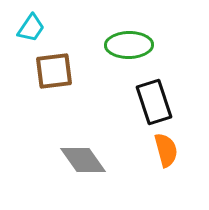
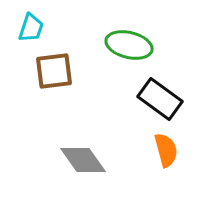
cyan trapezoid: rotated 16 degrees counterclockwise
green ellipse: rotated 15 degrees clockwise
black rectangle: moved 6 px right, 3 px up; rotated 36 degrees counterclockwise
